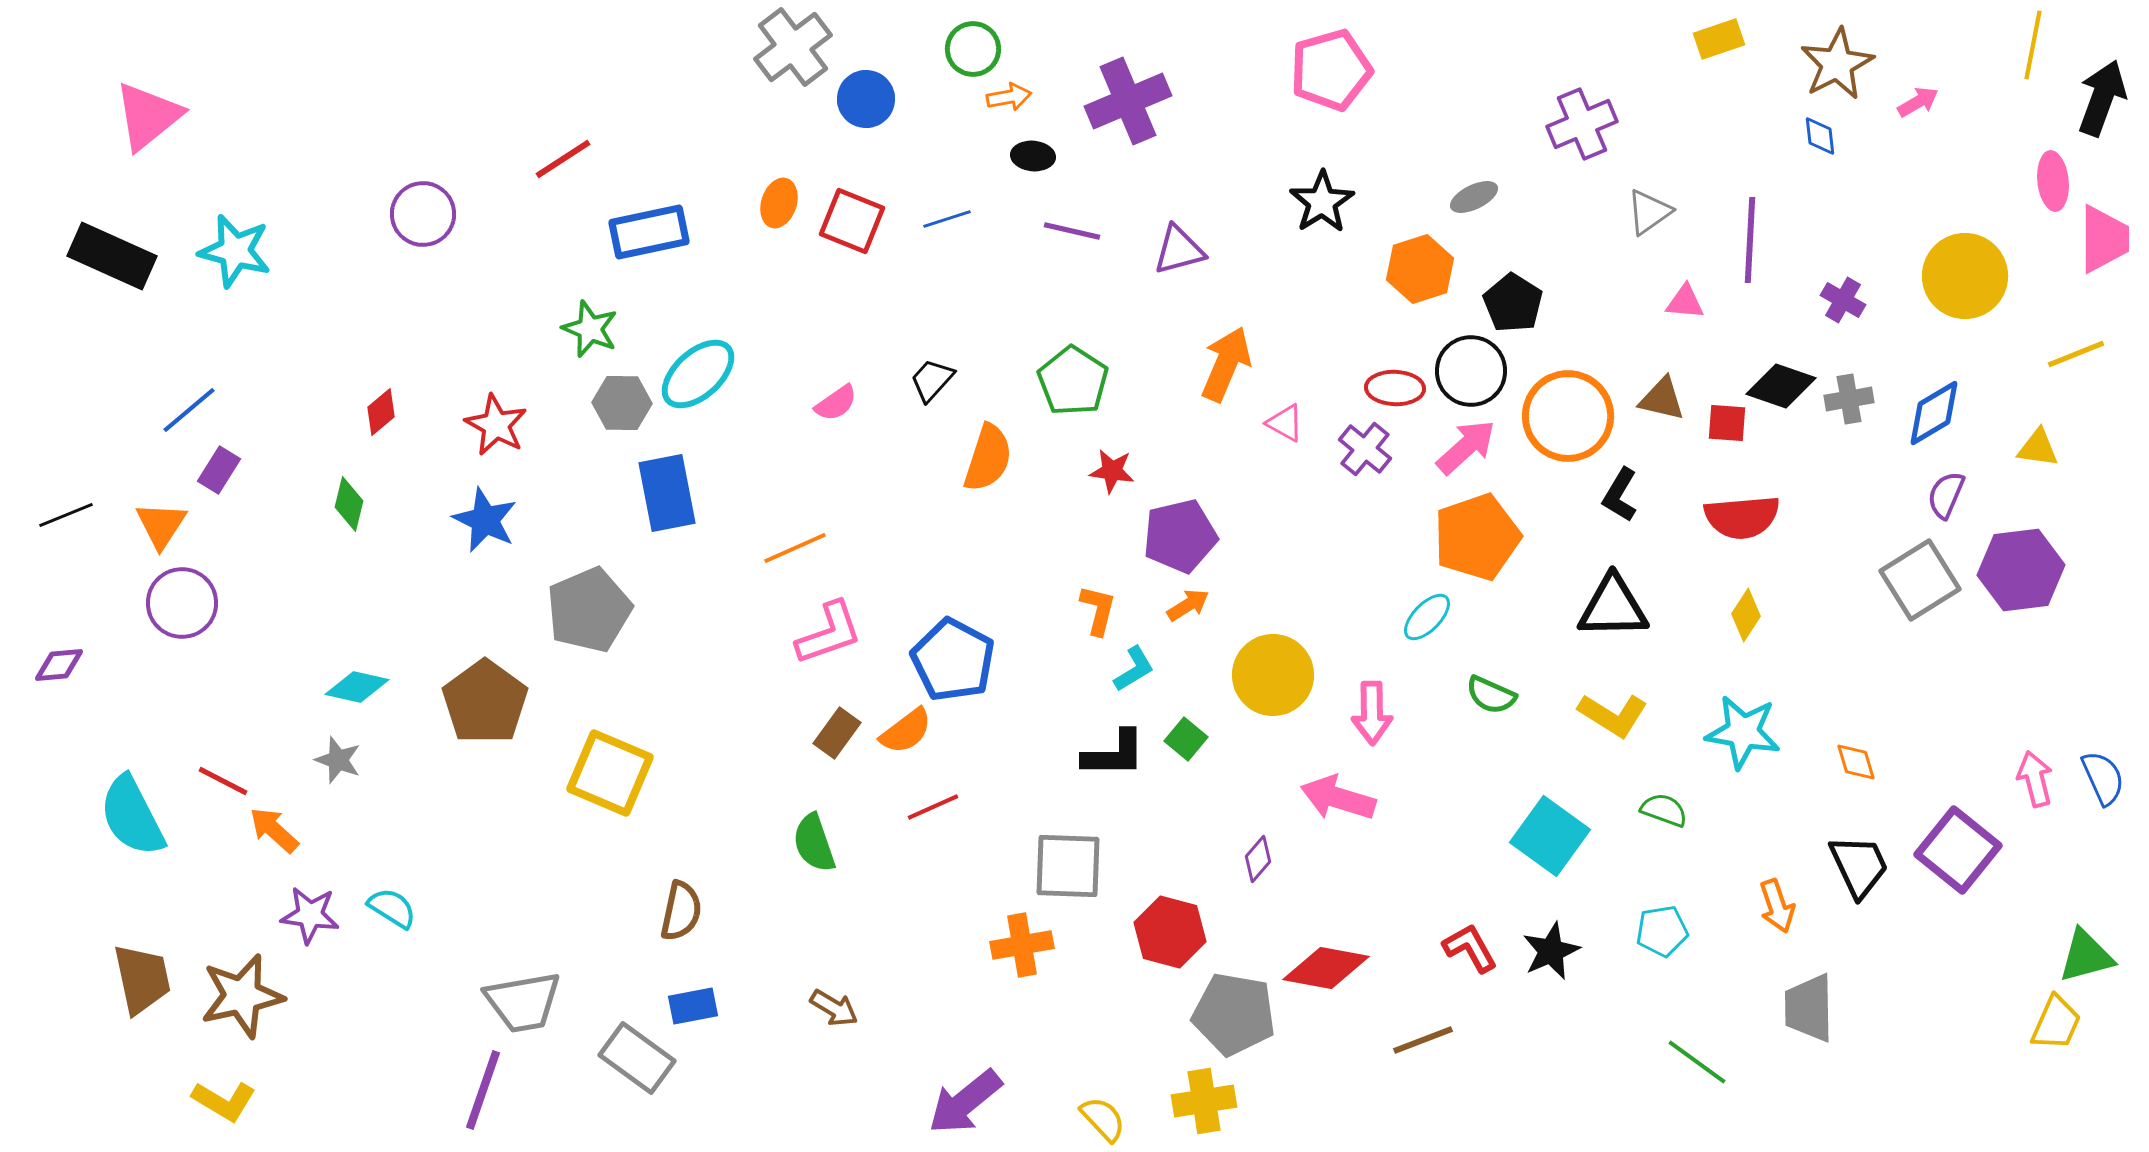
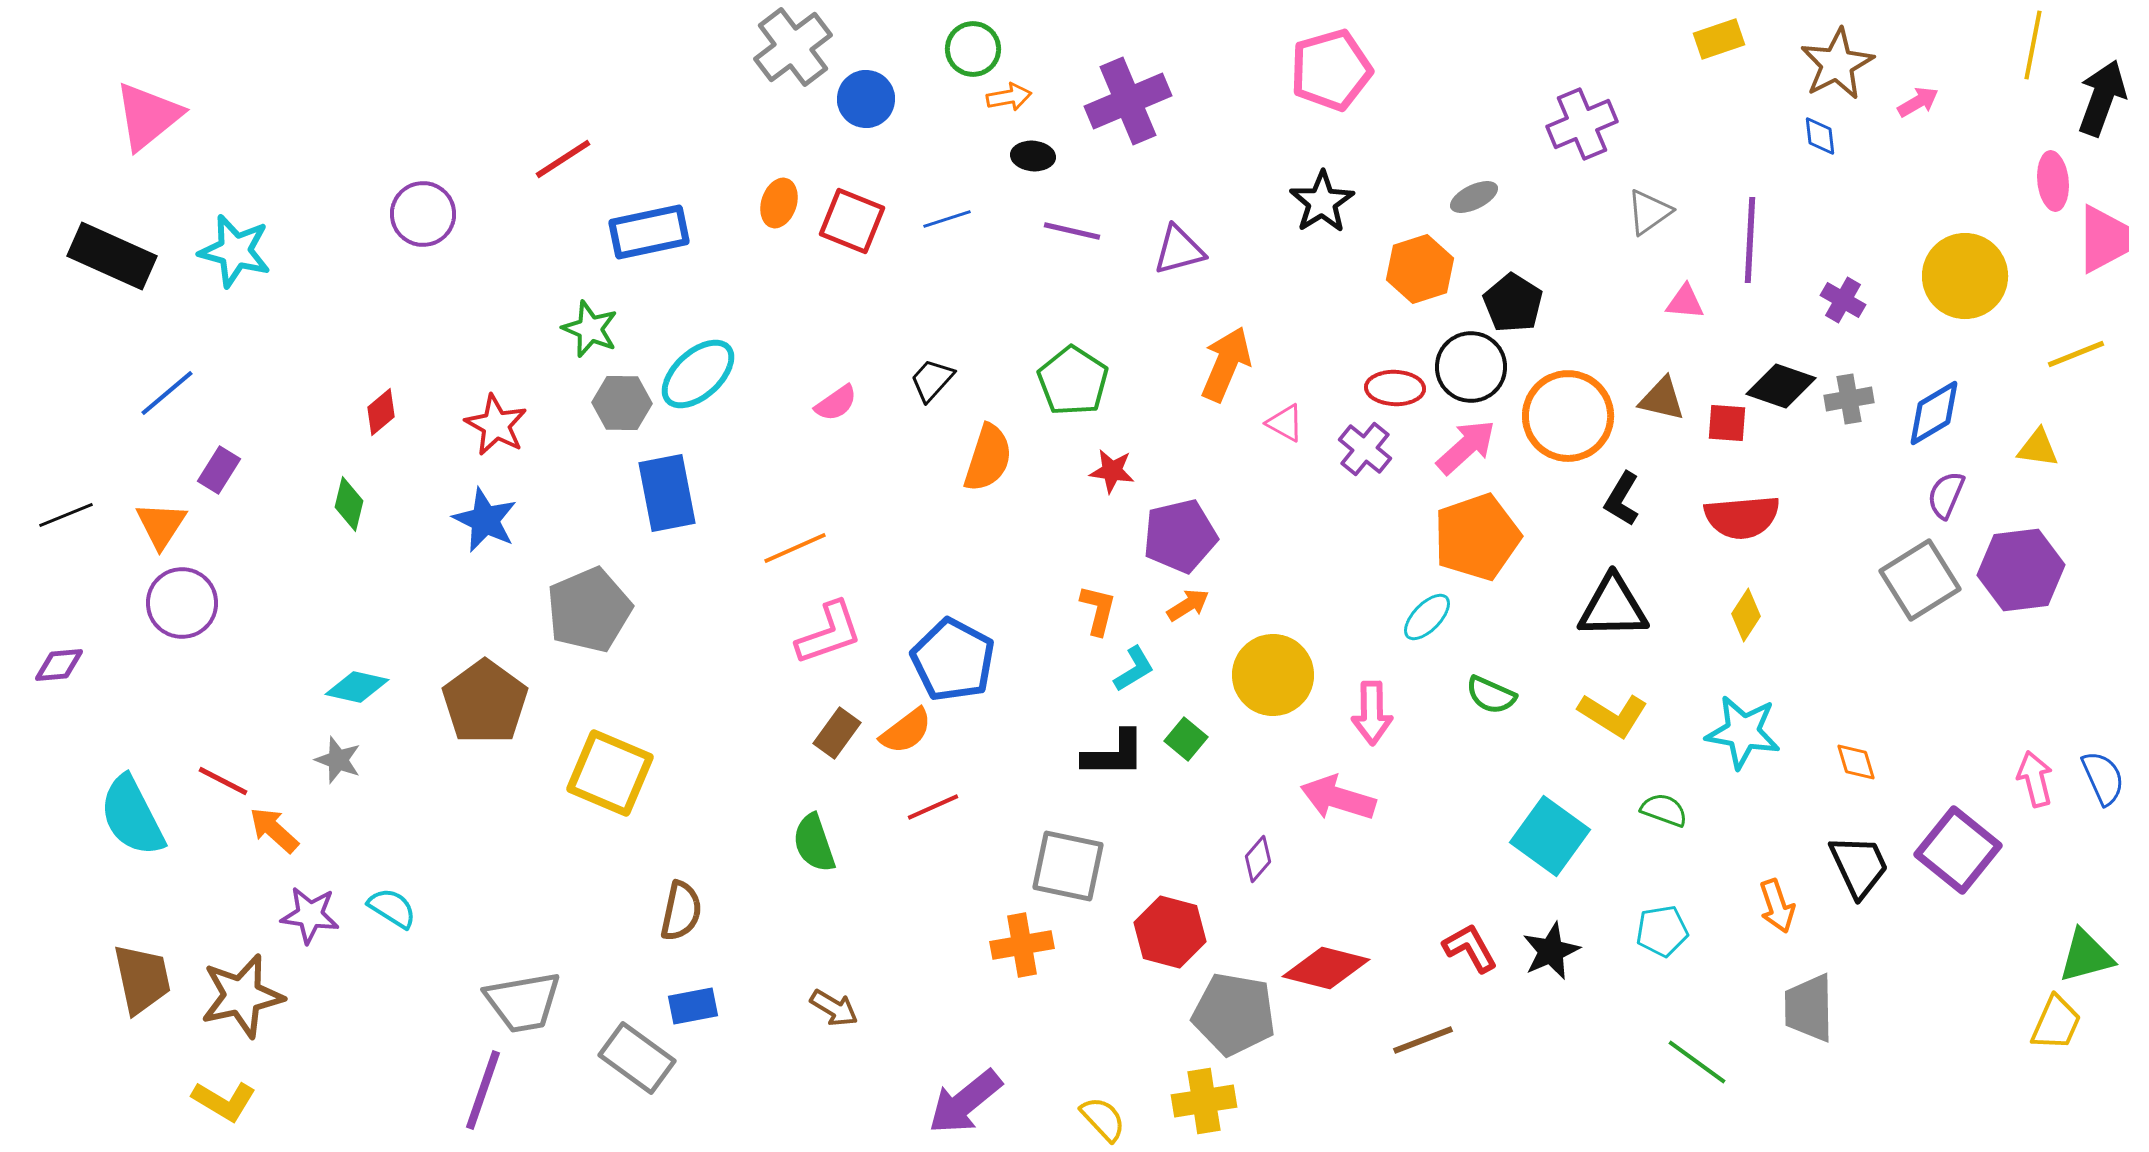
black circle at (1471, 371): moved 4 px up
blue line at (189, 410): moved 22 px left, 17 px up
black L-shape at (1620, 495): moved 2 px right, 4 px down
gray square at (1068, 866): rotated 10 degrees clockwise
red diamond at (1326, 968): rotated 4 degrees clockwise
